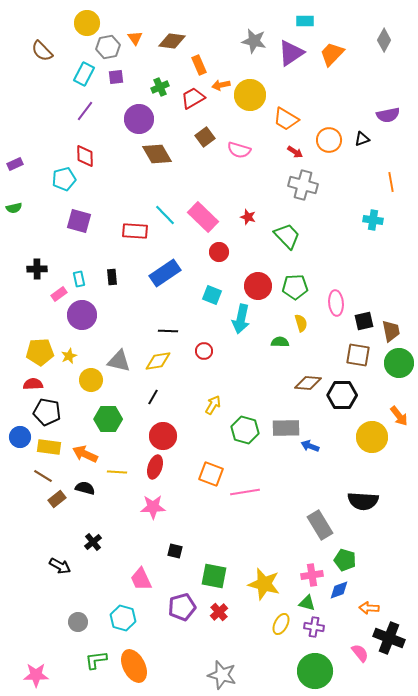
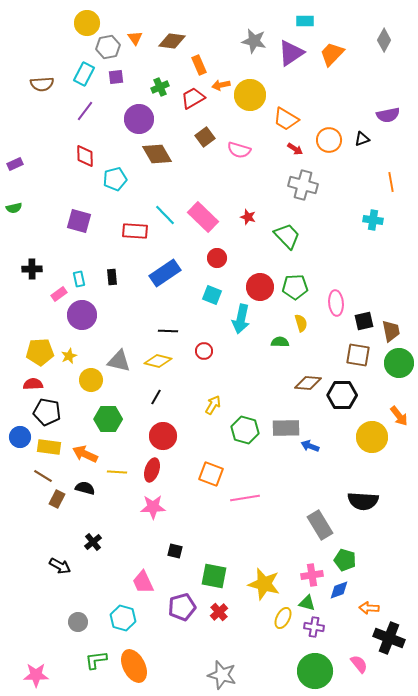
brown semicircle at (42, 51): moved 33 px down; rotated 50 degrees counterclockwise
red arrow at (295, 152): moved 3 px up
cyan pentagon at (64, 179): moved 51 px right
red circle at (219, 252): moved 2 px left, 6 px down
black cross at (37, 269): moved 5 px left
red circle at (258, 286): moved 2 px right, 1 px down
yellow diamond at (158, 361): rotated 24 degrees clockwise
black line at (153, 397): moved 3 px right
red ellipse at (155, 467): moved 3 px left, 3 px down
pink line at (245, 492): moved 6 px down
brown rectangle at (57, 499): rotated 24 degrees counterclockwise
pink trapezoid at (141, 579): moved 2 px right, 3 px down
yellow ellipse at (281, 624): moved 2 px right, 6 px up
pink semicircle at (360, 653): moved 1 px left, 11 px down
